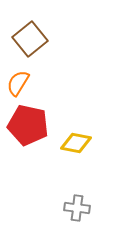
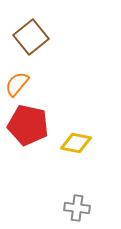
brown square: moved 1 px right, 2 px up
orange semicircle: moved 1 px left, 1 px down; rotated 8 degrees clockwise
